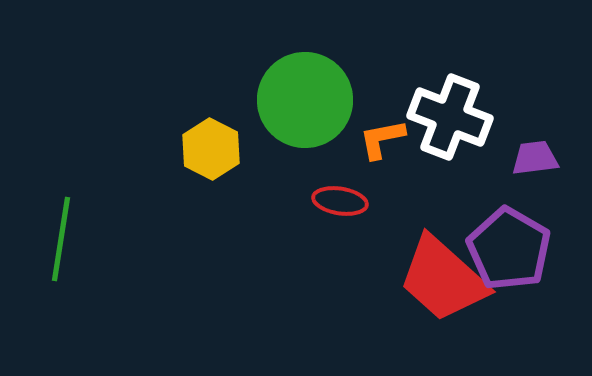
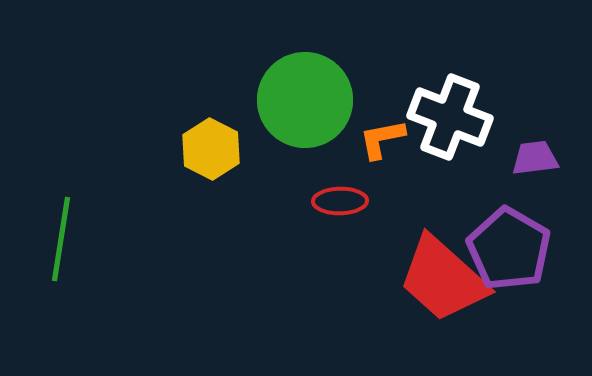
red ellipse: rotated 10 degrees counterclockwise
